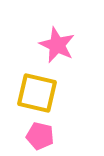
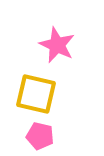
yellow square: moved 1 px left, 1 px down
